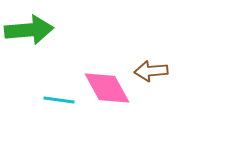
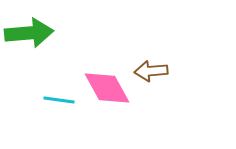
green arrow: moved 3 px down
